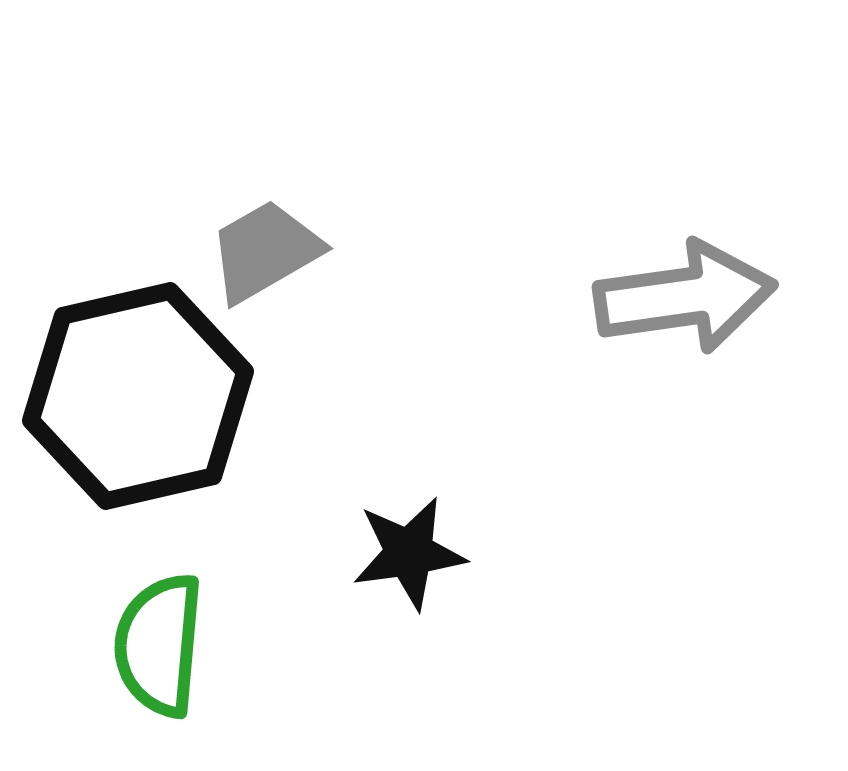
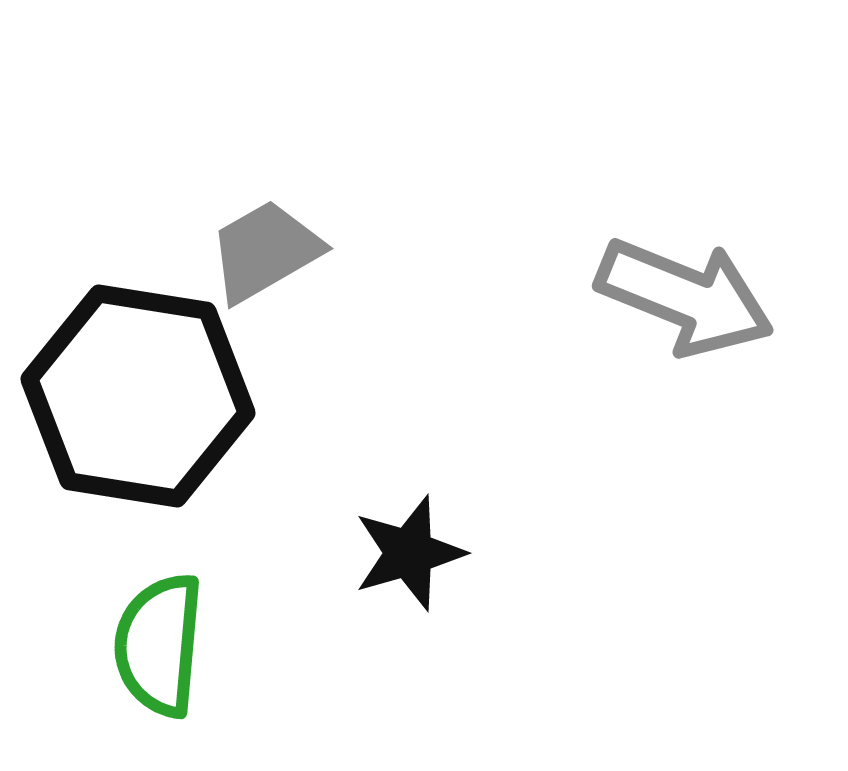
gray arrow: rotated 30 degrees clockwise
black hexagon: rotated 22 degrees clockwise
black star: rotated 8 degrees counterclockwise
